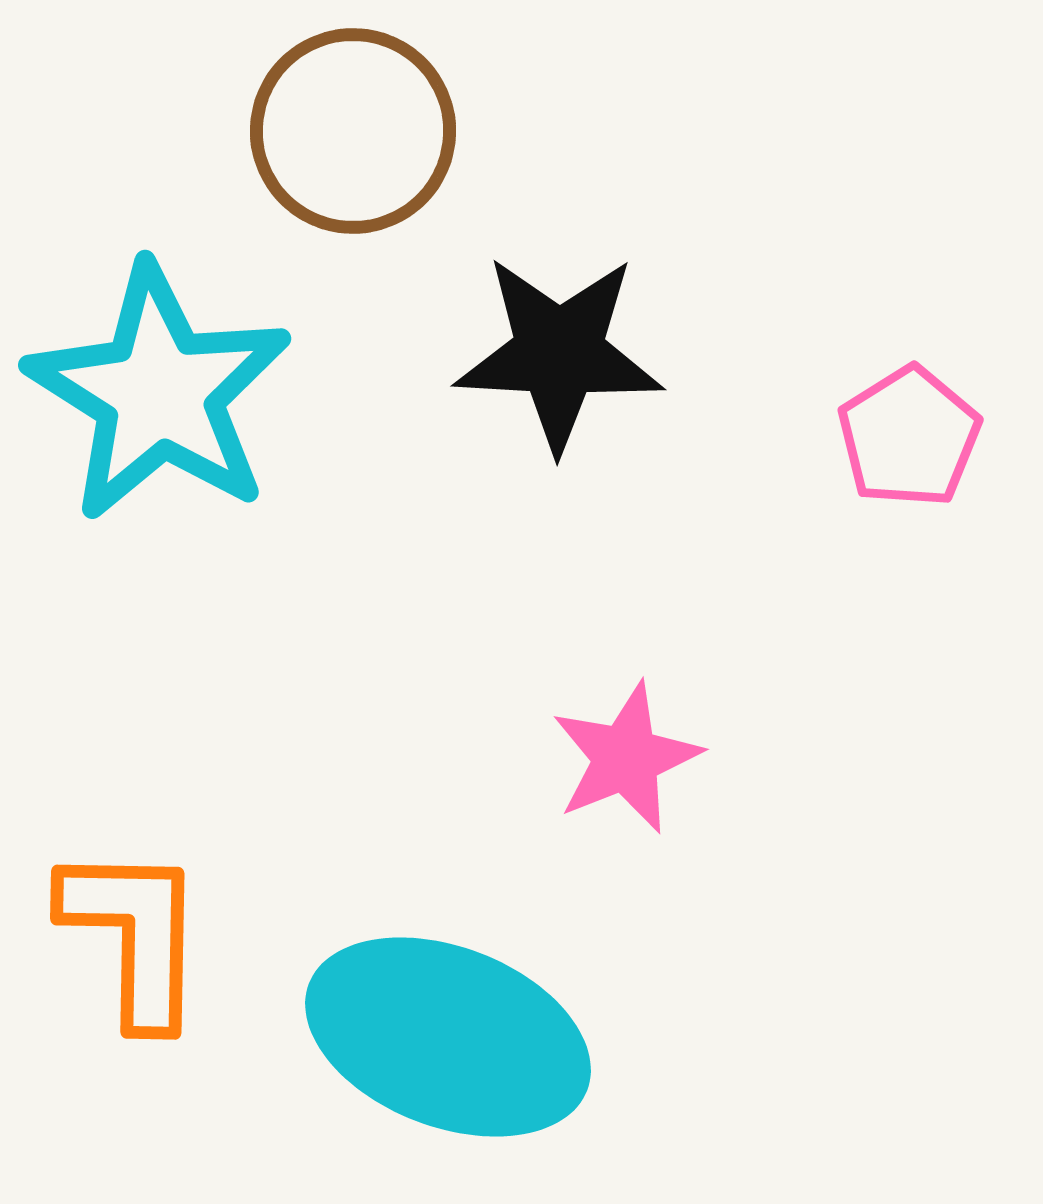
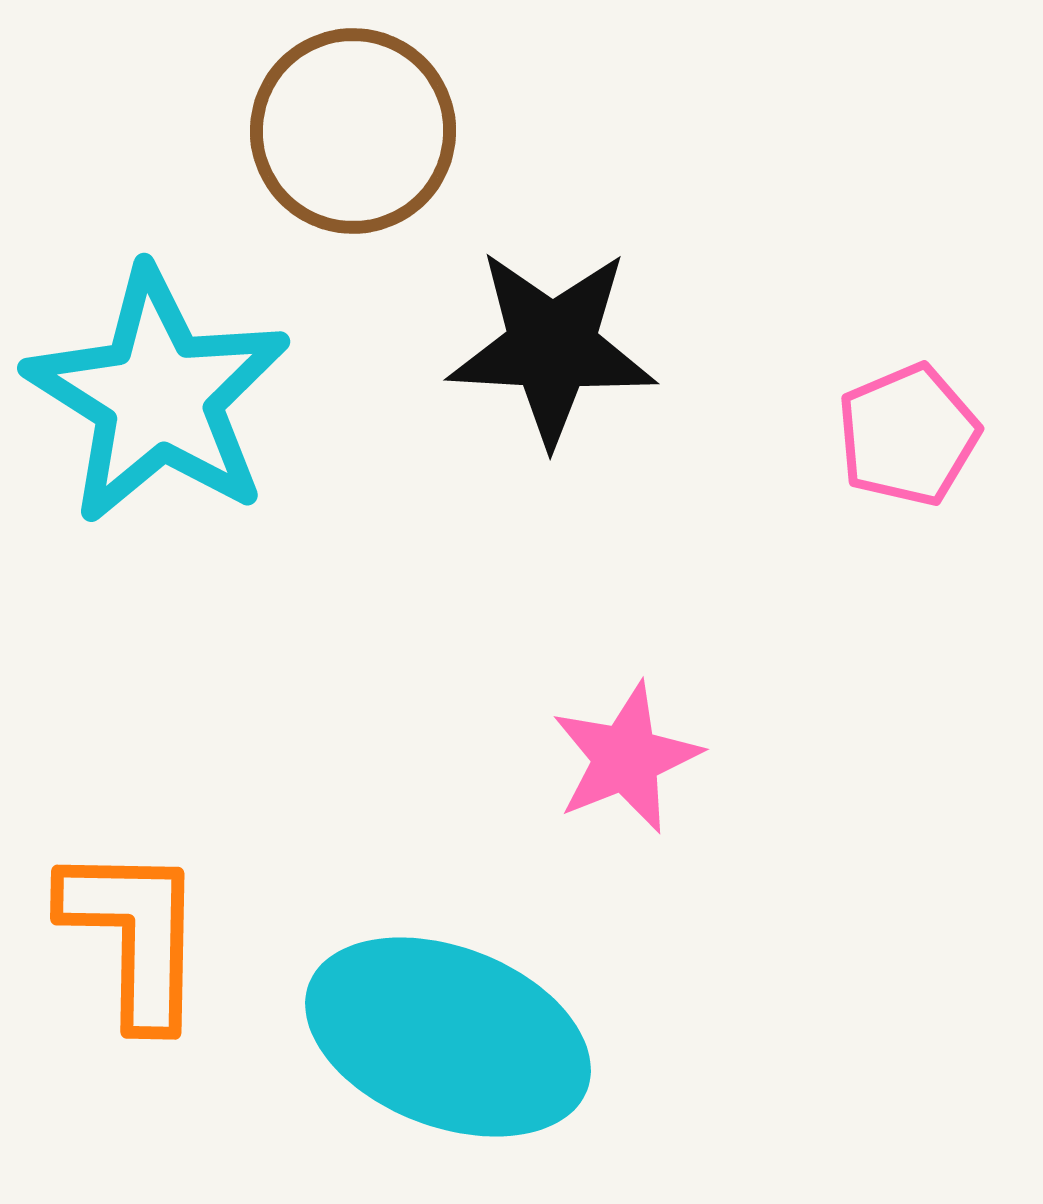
black star: moved 7 px left, 6 px up
cyan star: moved 1 px left, 3 px down
pink pentagon: moved 1 px left, 2 px up; rotated 9 degrees clockwise
